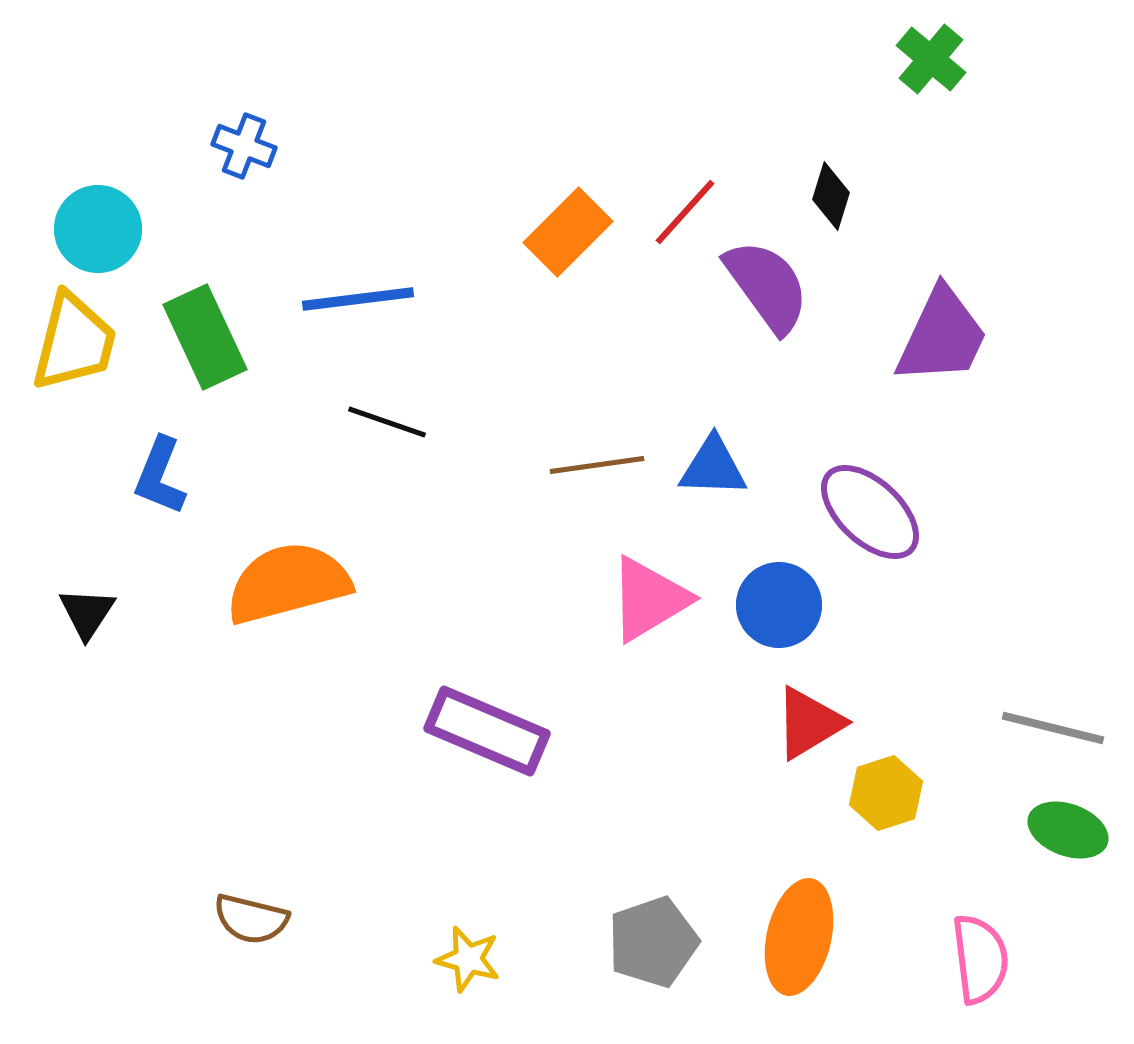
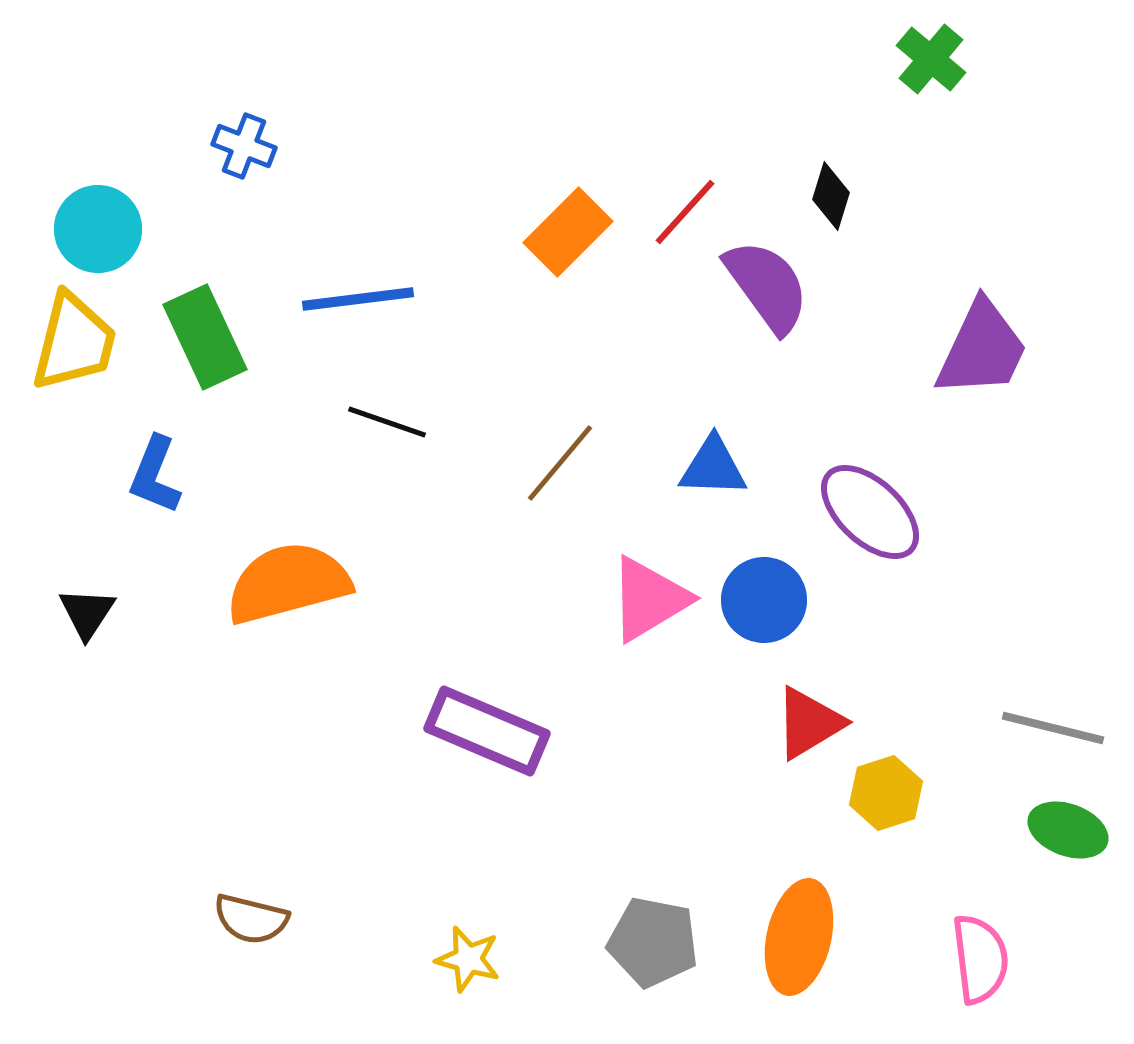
purple trapezoid: moved 40 px right, 13 px down
brown line: moved 37 px left, 2 px up; rotated 42 degrees counterclockwise
blue L-shape: moved 5 px left, 1 px up
blue circle: moved 15 px left, 5 px up
gray pentagon: rotated 30 degrees clockwise
